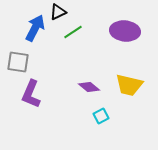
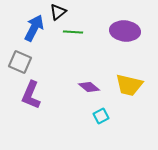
black triangle: rotated 12 degrees counterclockwise
blue arrow: moved 1 px left
green line: rotated 36 degrees clockwise
gray square: moved 2 px right; rotated 15 degrees clockwise
purple L-shape: moved 1 px down
